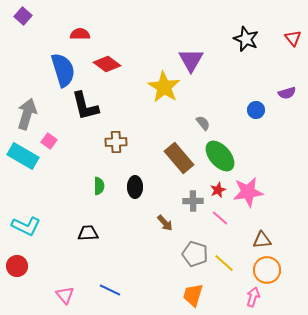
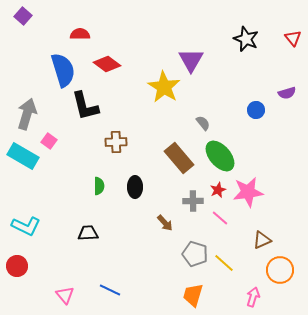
brown triangle: rotated 18 degrees counterclockwise
orange circle: moved 13 px right
